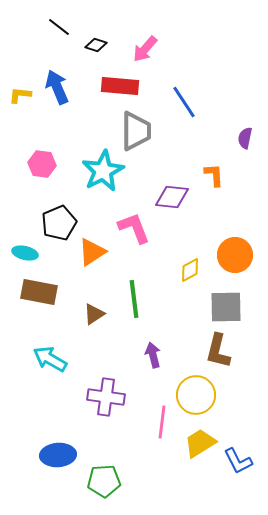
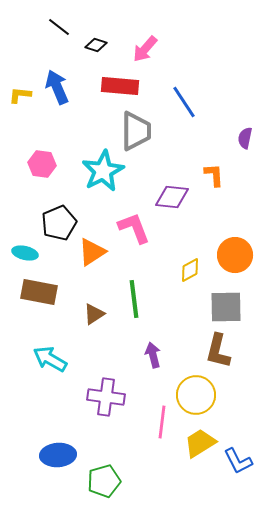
green pentagon: rotated 12 degrees counterclockwise
